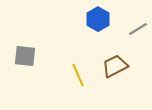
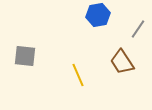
blue hexagon: moved 4 px up; rotated 20 degrees clockwise
gray line: rotated 24 degrees counterclockwise
brown trapezoid: moved 7 px right, 4 px up; rotated 96 degrees counterclockwise
